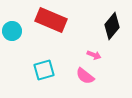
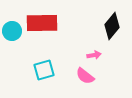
red rectangle: moved 9 px left, 3 px down; rotated 24 degrees counterclockwise
pink arrow: rotated 32 degrees counterclockwise
